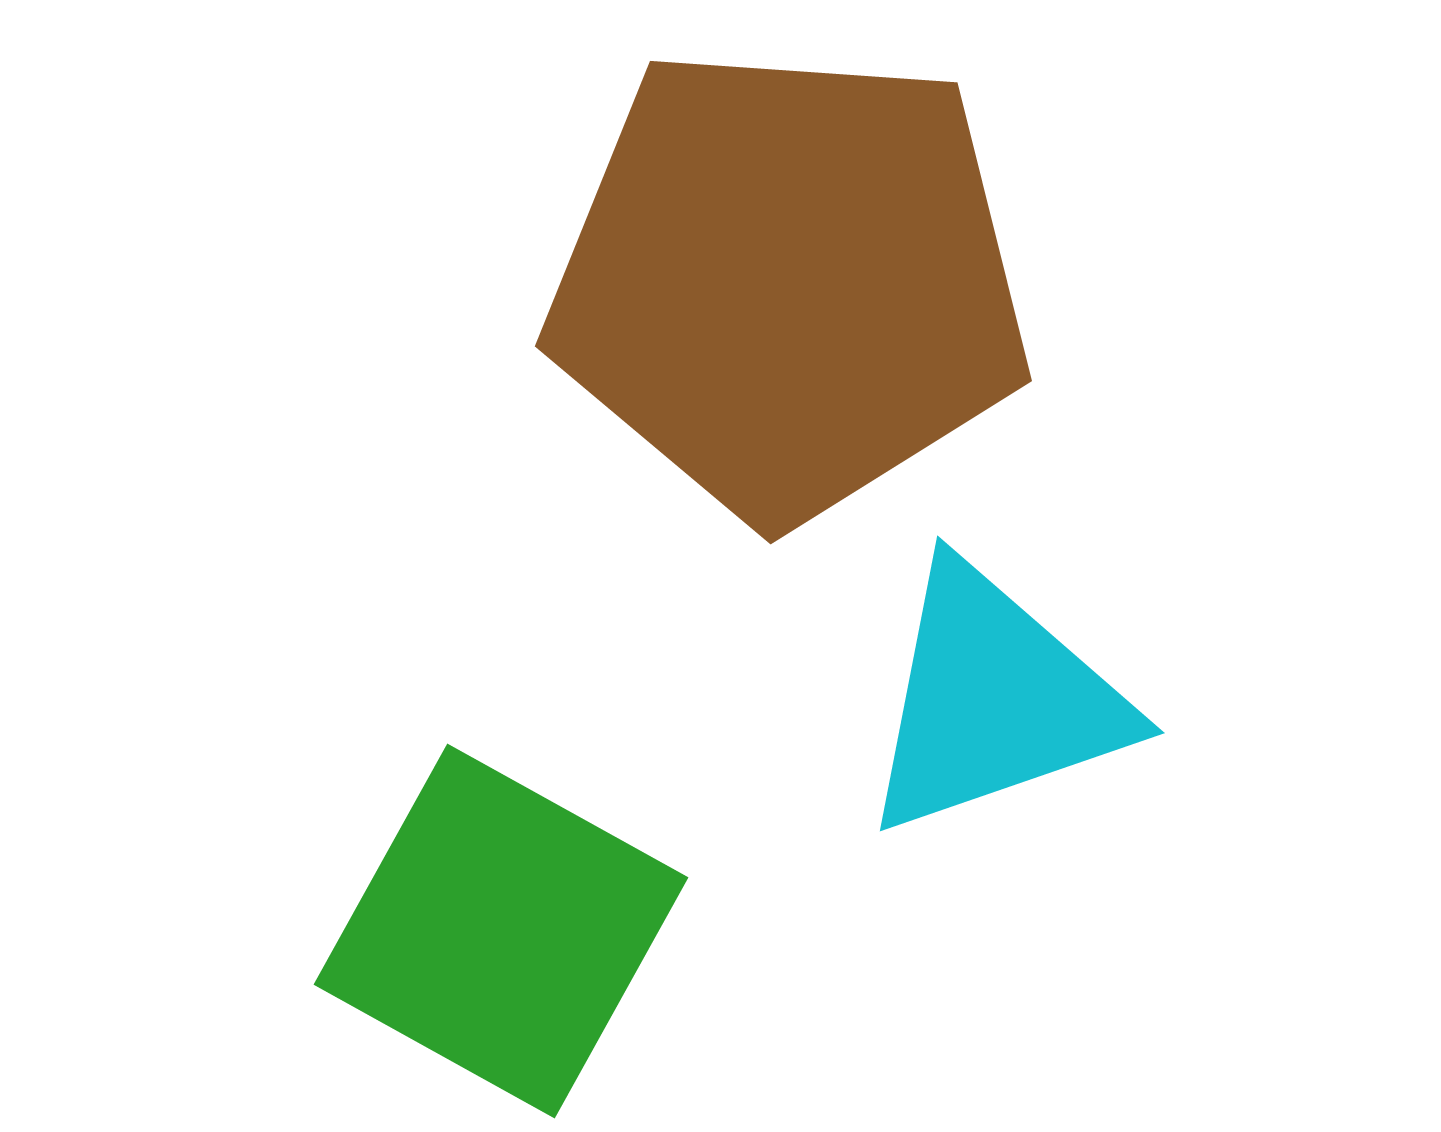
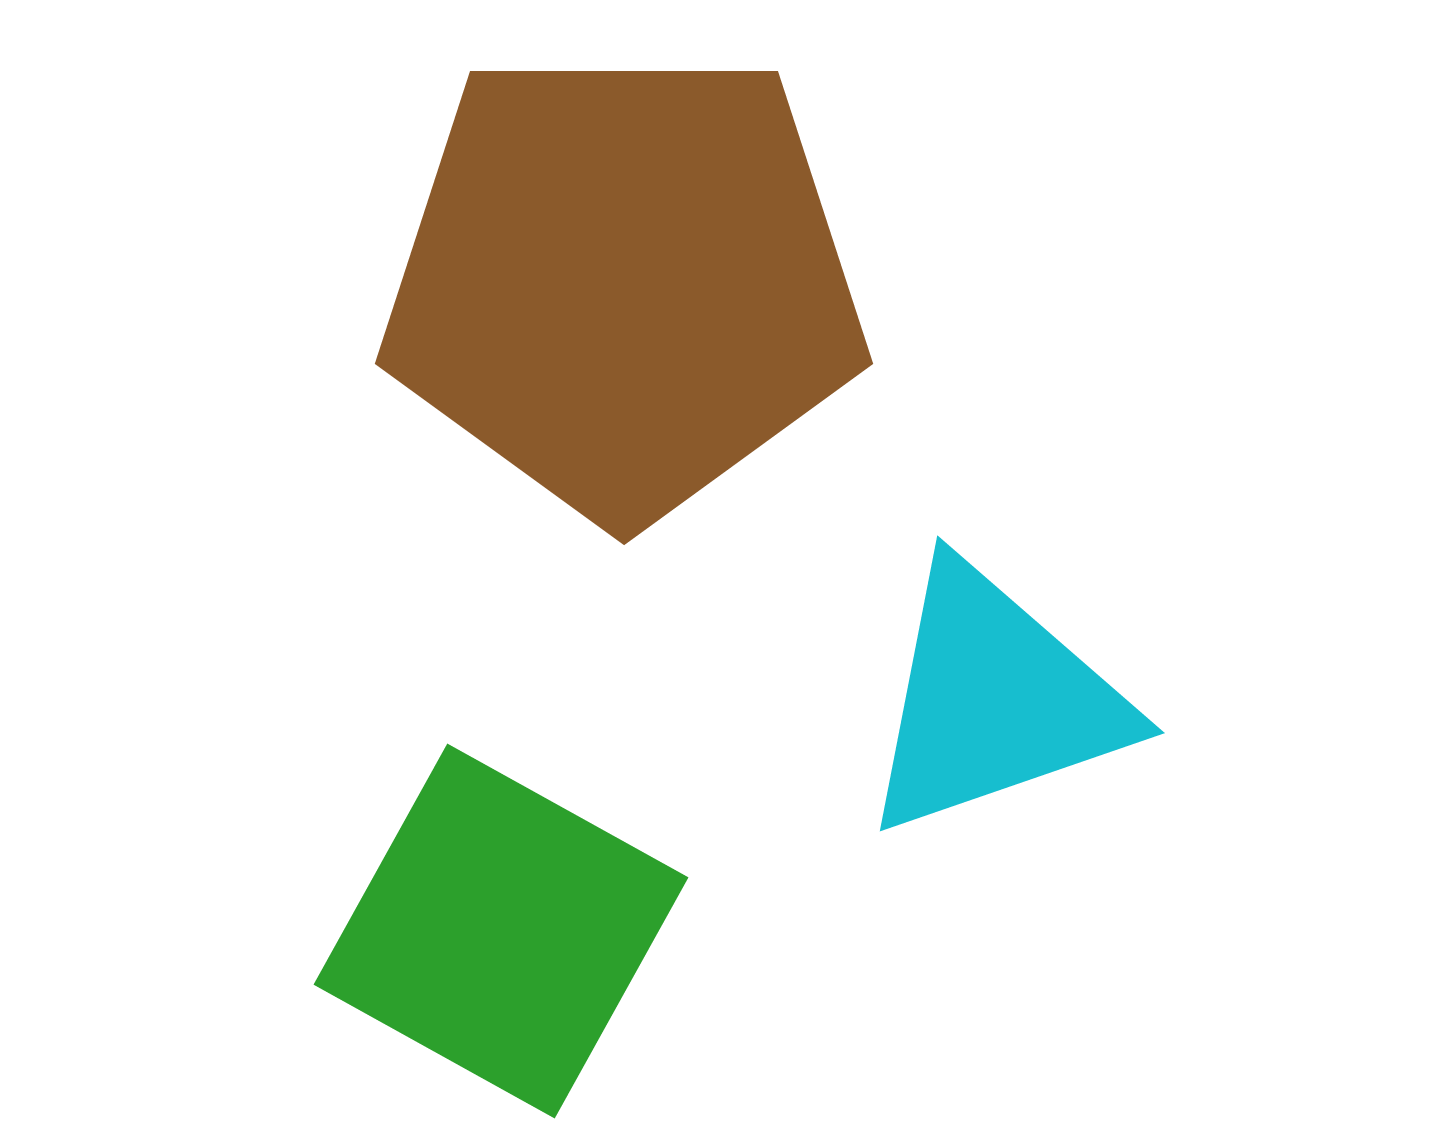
brown pentagon: moved 165 px left; rotated 4 degrees counterclockwise
